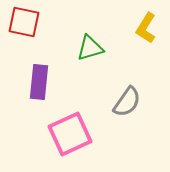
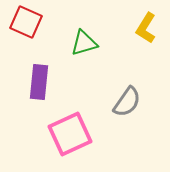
red square: moved 2 px right; rotated 12 degrees clockwise
green triangle: moved 6 px left, 5 px up
